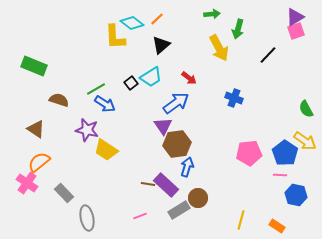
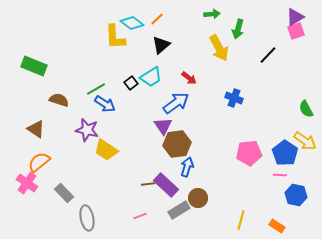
brown line at (148, 184): rotated 16 degrees counterclockwise
